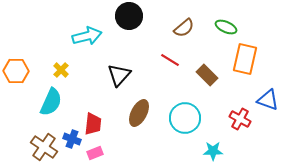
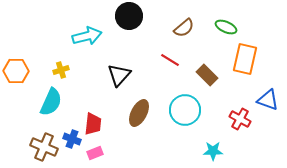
yellow cross: rotated 28 degrees clockwise
cyan circle: moved 8 px up
brown cross: rotated 12 degrees counterclockwise
